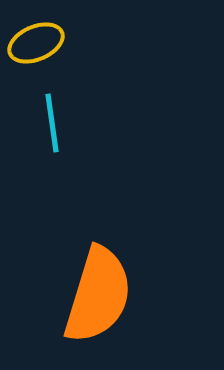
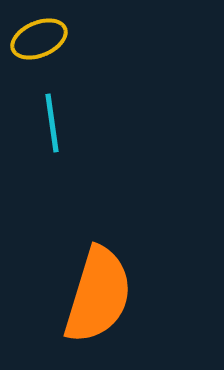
yellow ellipse: moved 3 px right, 4 px up
